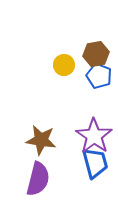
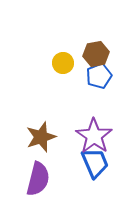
yellow circle: moved 1 px left, 2 px up
blue pentagon: rotated 30 degrees clockwise
brown star: moved 3 px up; rotated 28 degrees counterclockwise
blue trapezoid: rotated 8 degrees counterclockwise
